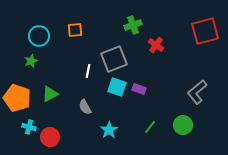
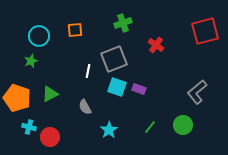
green cross: moved 10 px left, 2 px up
